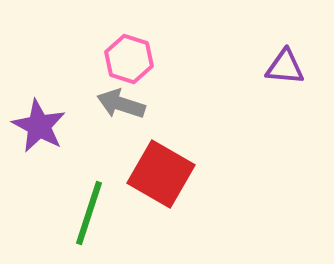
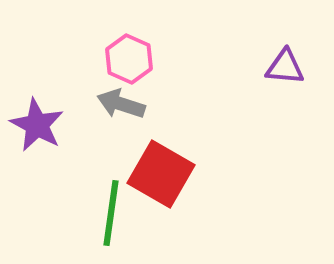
pink hexagon: rotated 6 degrees clockwise
purple star: moved 2 px left, 1 px up
green line: moved 22 px right; rotated 10 degrees counterclockwise
